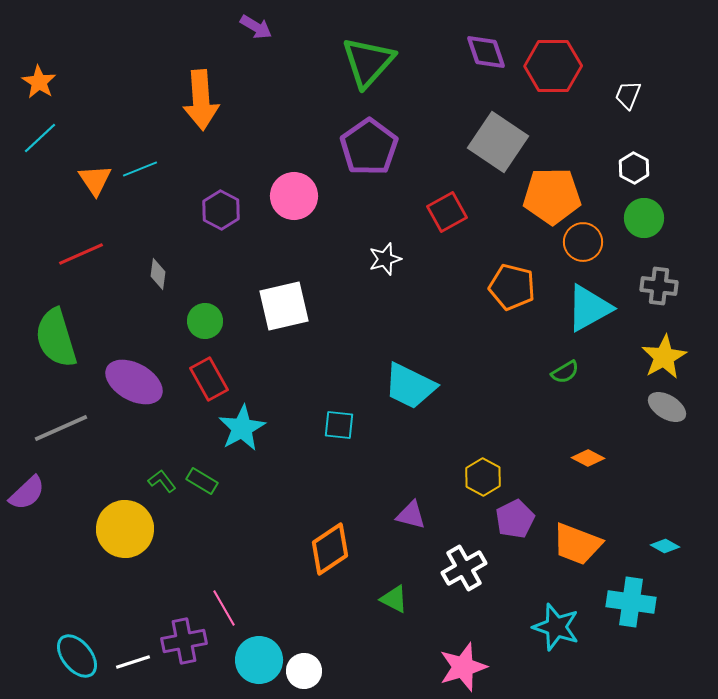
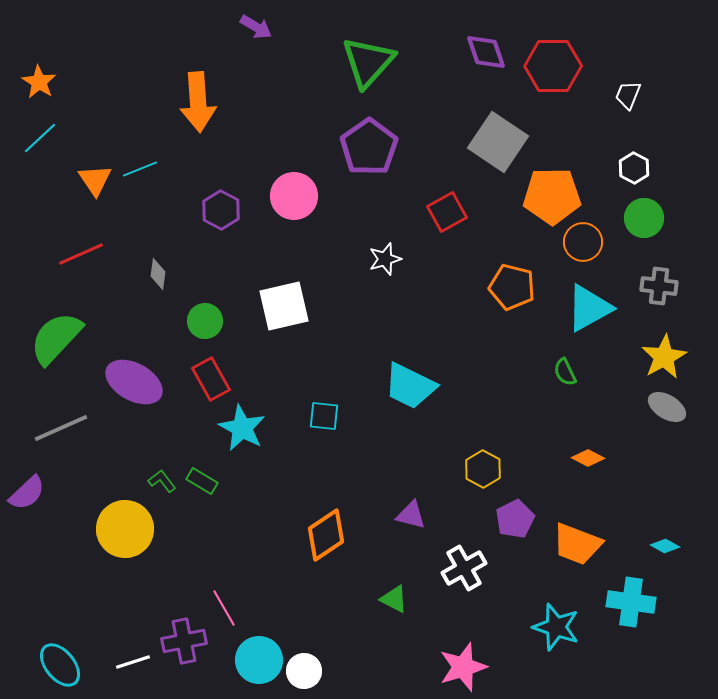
orange arrow at (201, 100): moved 3 px left, 2 px down
green semicircle at (56, 338): rotated 60 degrees clockwise
green semicircle at (565, 372): rotated 96 degrees clockwise
red rectangle at (209, 379): moved 2 px right
cyan square at (339, 425): moved 15 px left, 9 px up
cyan star at (242, 428): rotated 15 degrees counterclockwise
yellow hexagon at (483, 477): moved 8 px up
orange diamond at (330, 549): moved 4 px left, 14 px up
cyan ellipse at (77, 656): moved 17 px left, 9 px down
